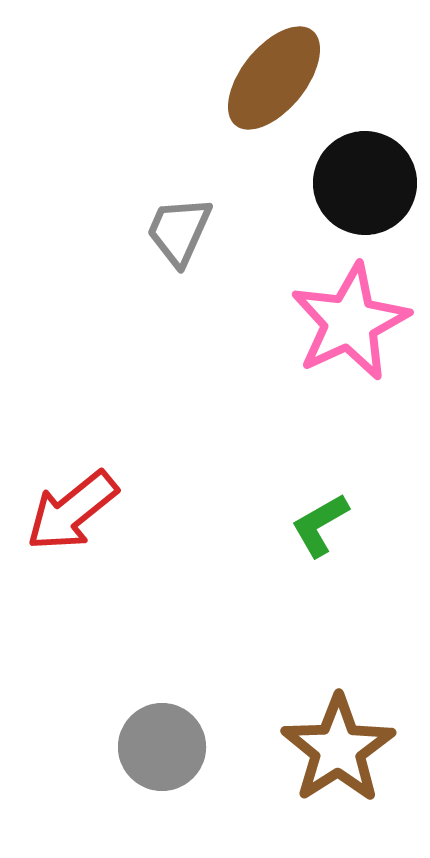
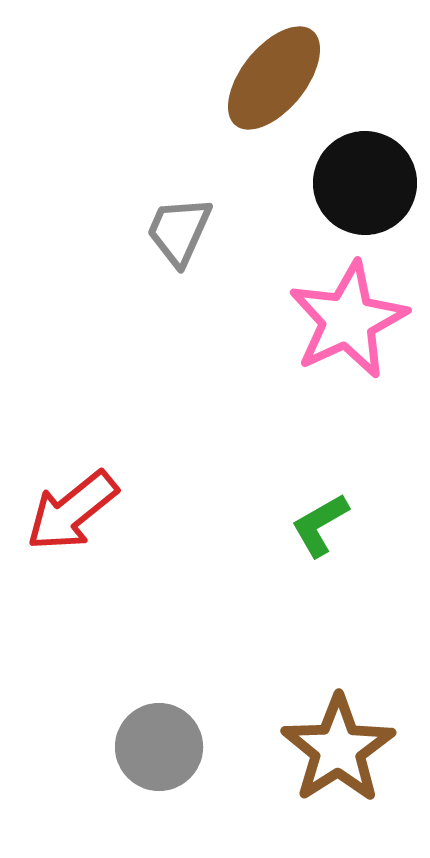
pink star: moved 2 px left, 2 px up
gray circle: moved 3 px left
